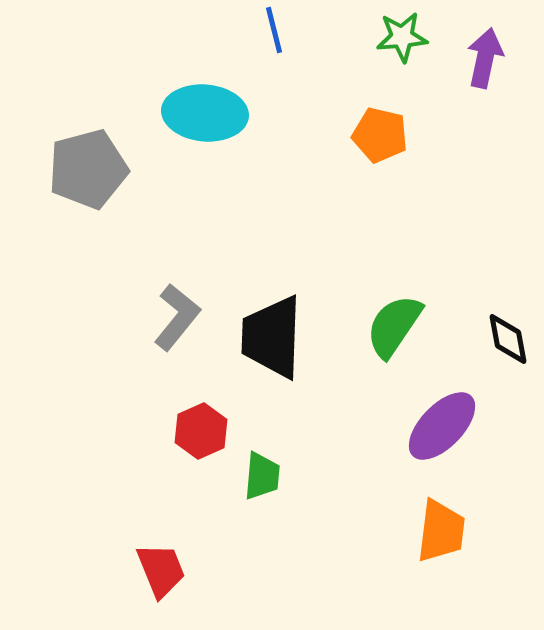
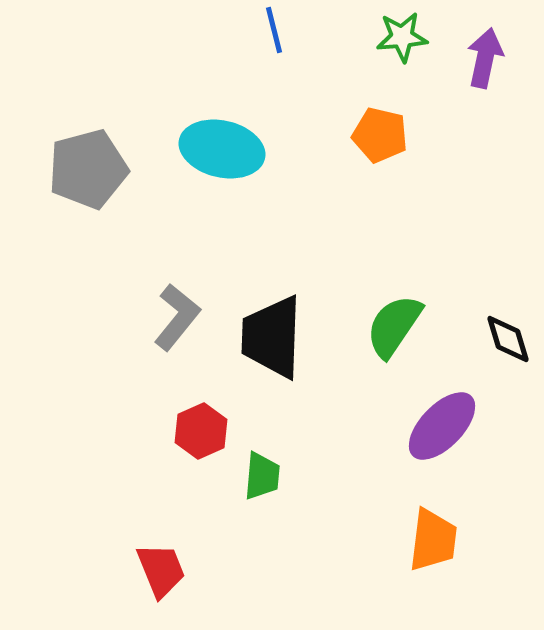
cyan ellipse: moved 17 px right, 36 px down; rotated 8 degrees clockwise
black diamond: rotated 6 degrees counterclockwise
orange trapezoid: moved 8 px left, 9 px down
